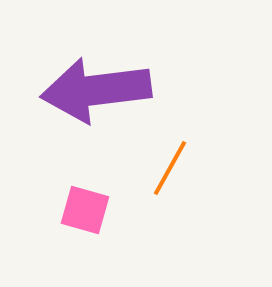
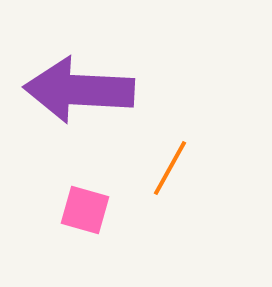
purple arrow: moved 17 px left; rotated 10 degrees clockwise
